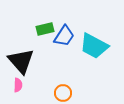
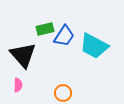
black triangle: moved 2 px right, 6 px up
